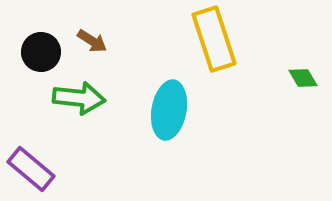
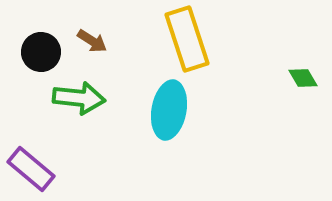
yellow rectangle: moved 27 px left
